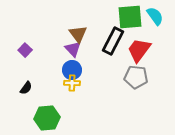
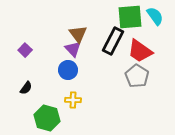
red trapezoid: moved 1 px right, 1 px down; rotated 92 degrees counterclockwise
blue circle: moved 4 px left
gray pentagon: moved 1 px right, 1 px up; rotated 25 degrees clockwise
yellow cross: moved 1 px right, 17 px down
green hexagon: rotated 20 degrees clockwise
